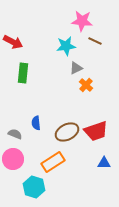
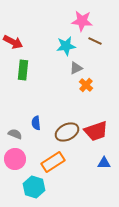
green rectangle: moved 3 px up
pink circle: moved 2 px right
